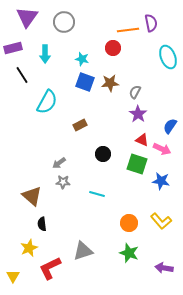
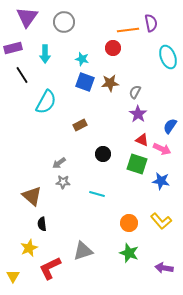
cyan semicircle: moved 1 px left
